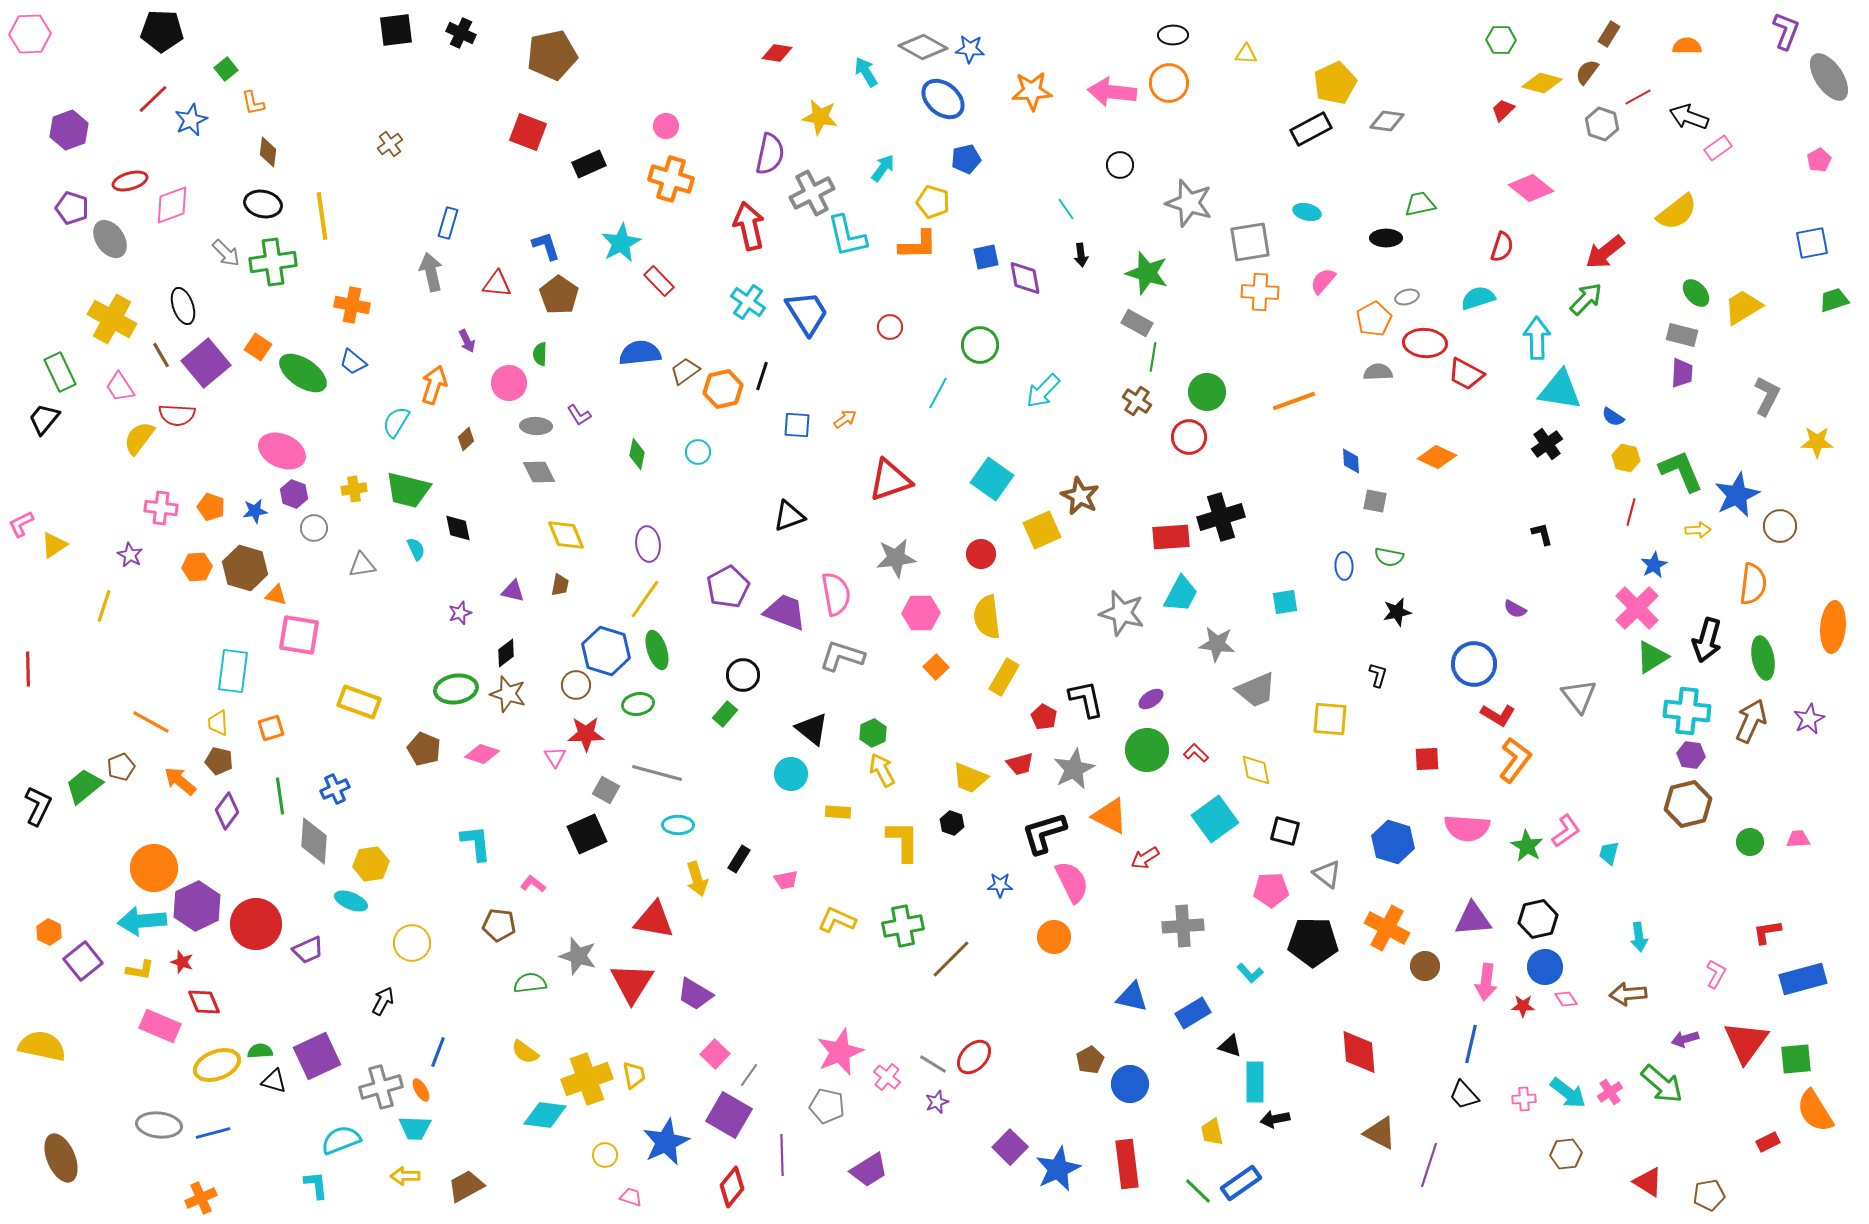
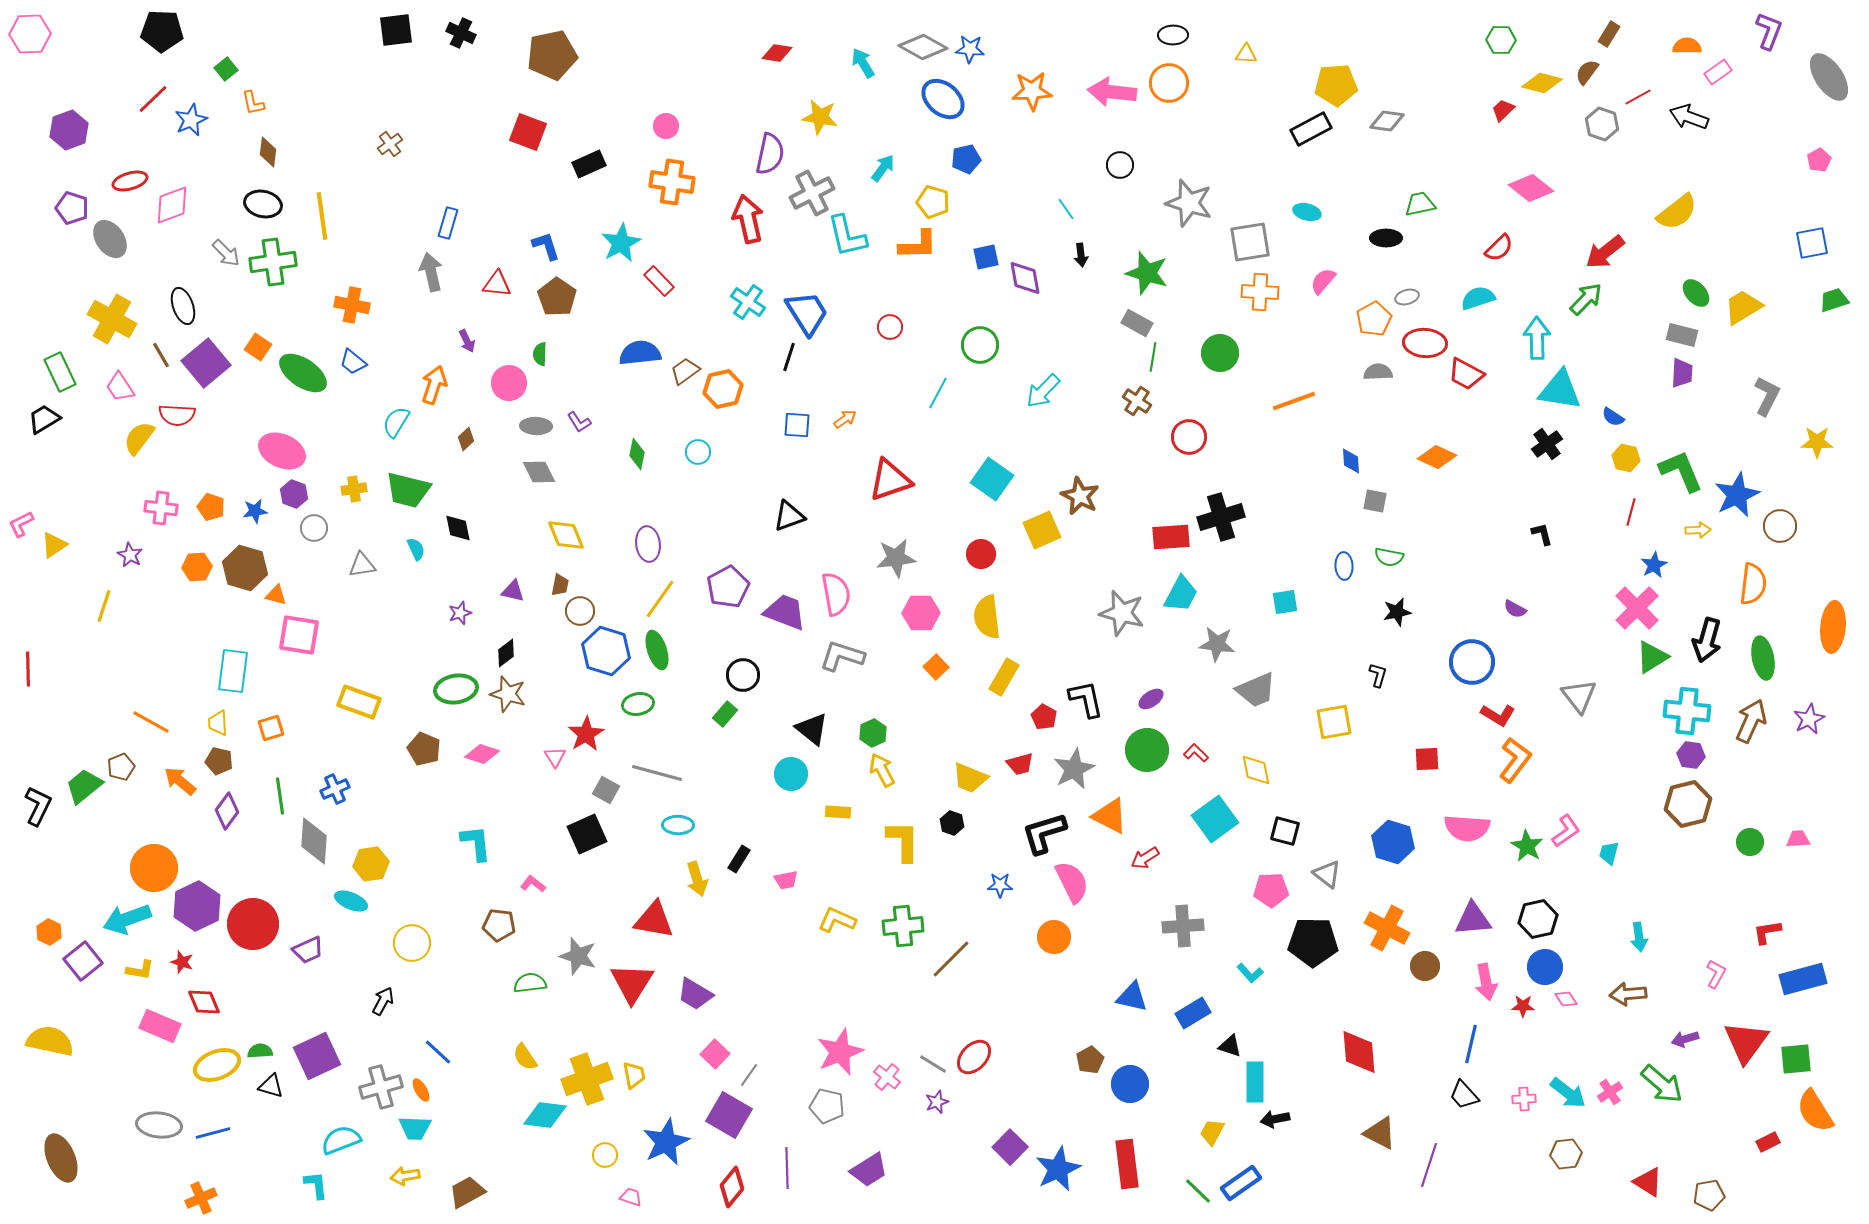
purple L-shape at (1786, 31): moved 17 px left
cyan arrow at (866, 72): moved 3 px left, 9 px up
yellow pentagon at (1335, 83): moved 1 px right, 2 px down; rotated 21 degrees clockwise
pink rectangle at (1718, 148): moved 76 px up
orange cross at (671, 179): moved 1 px right, 3 px down; rotated 9 degrees counterclockwise
red arrow at (749, 226): moved 1 px left, 7 px up
red semicircle at (1502, 247): moved 3 px left, 1 px down; rotated 28 degrees clockwise
brown pentagon at (559, 295): moved 2 px left, 2 px down
black line at (762, 376): moved 27 px right, 19 px up
green circle at (1207, 392): moved 13 px right, 39 px up
purple L-shape at (579, 415): moved 7 px down
black trapezoid at (44, 419): rotated 20 degrees clockwise
yellow line at (645, 599): moved 15 px right
blue circle at (1474, 664): moved 2 px left, 2 px up
brown circle at (576, 685): moved 4 px right, 74 px up
yellow square at (1330, 719): moved 4 px right, 3 px down; rotated 15 degrees counterclockwise
red star at (586, 734): rotated 30 degrees counterclockwise
cyan arrow at (142, 921): moved 15 px left, 2 px up; rotated 15 degrees counterclockwise
red circle at (256, 924): moved 3 px left
green cross at (903, 926): rotated 6 degrees clockwise
pink arrow at (1486, 982): rotated 18 degrees counterclockwise
yellow semicircle at (42, 1046): moved 8 px right, 5 px up
blue line at (438, 1052): rotated 68 degrees counterclockwise
yellow semicircle at (525, 1052): moved 5 px down; rotated 20 degrees clockwise
black triangle at (274, 1081): moved 3 px left, 5 px down
yellow trapezoid at (1212, 1132): rotated 40 degrees clockwise
purple line at (782, 1155): moved 5 px right, 13 px down
yellow arrow at (405, 1176): rotated 8 degrees counterclockwise
brown trapezoid at (466, 1186): moved 1 px right, 6 px down
